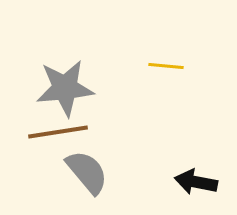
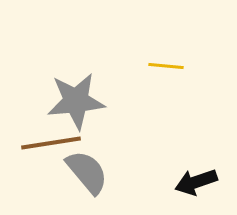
gray star: moved 11 px right, 13 px down
brown line: moved 7 px left, 11 px down
black arrow: rotated 30 degrees counterclockwise
